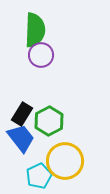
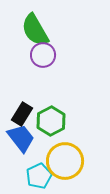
green semicircle: rotated 148 degrees clockwise
purple circle: moved 2 px right
green hexagon: moved 2 px right
